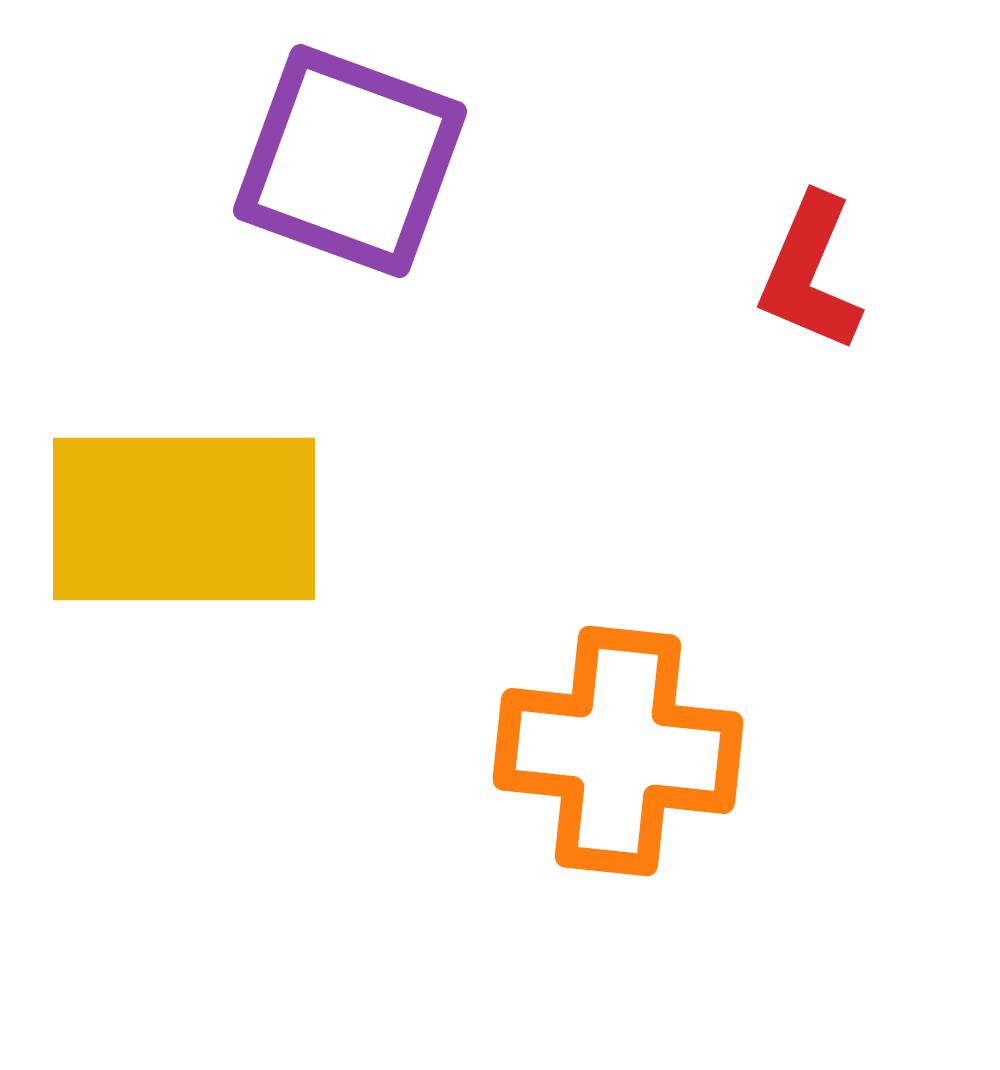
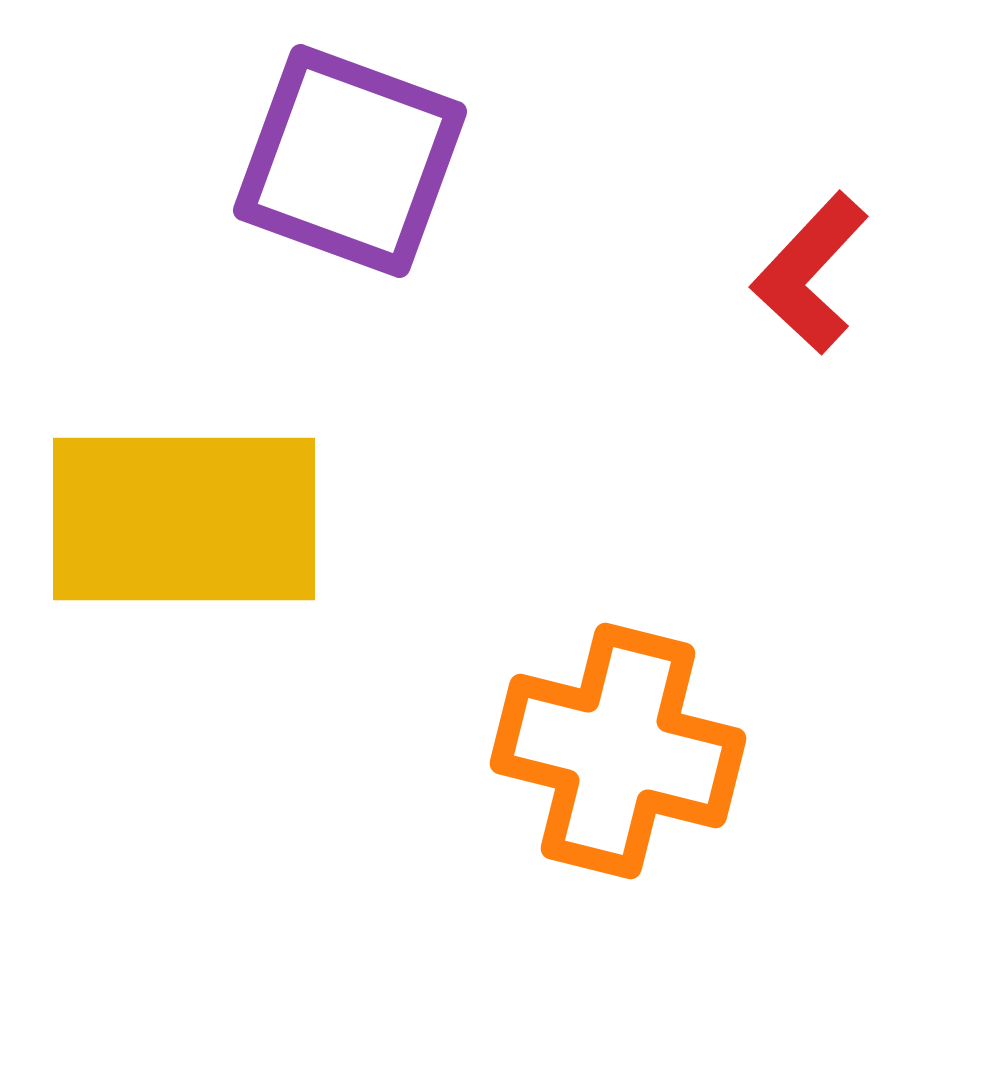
red L-shape: rotated 20 degrees clockwise
orange cross: rotated 8 degrees clockwise
